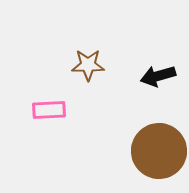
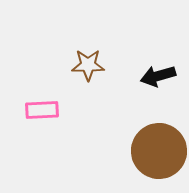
pink rectangle: moved 7 px left
